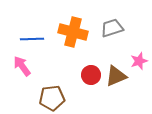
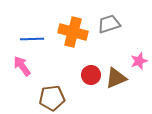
gray trapezoid: moved 3 px left, 4 px up
brown triangle: moved 2 px down
